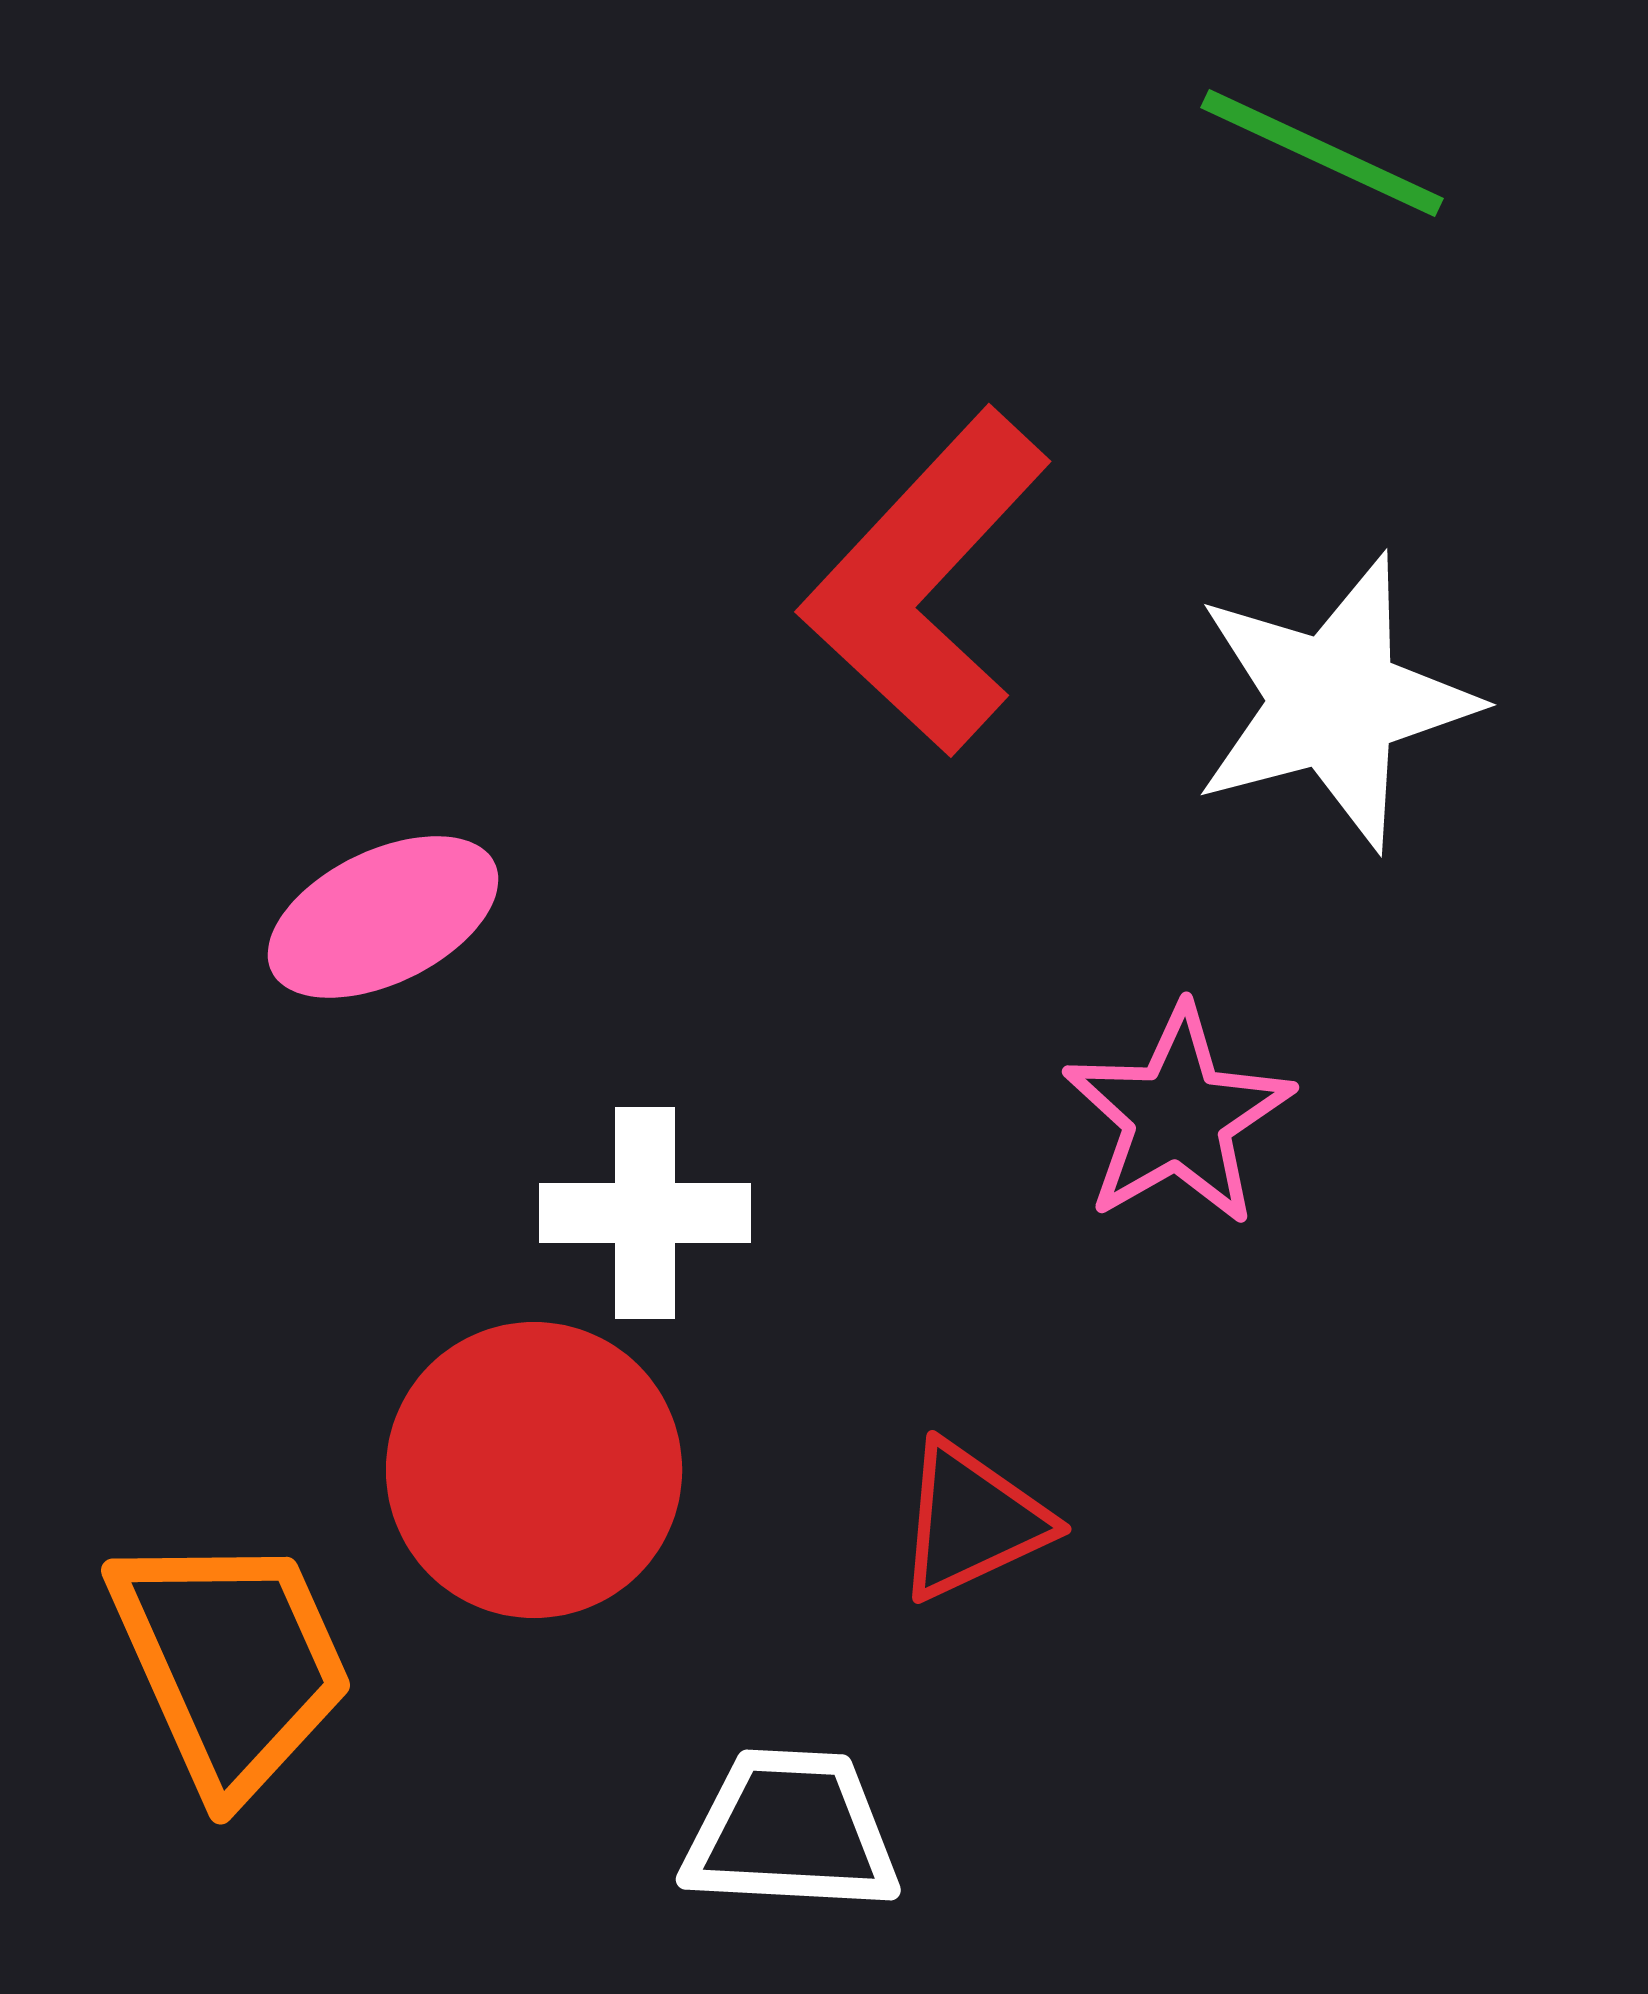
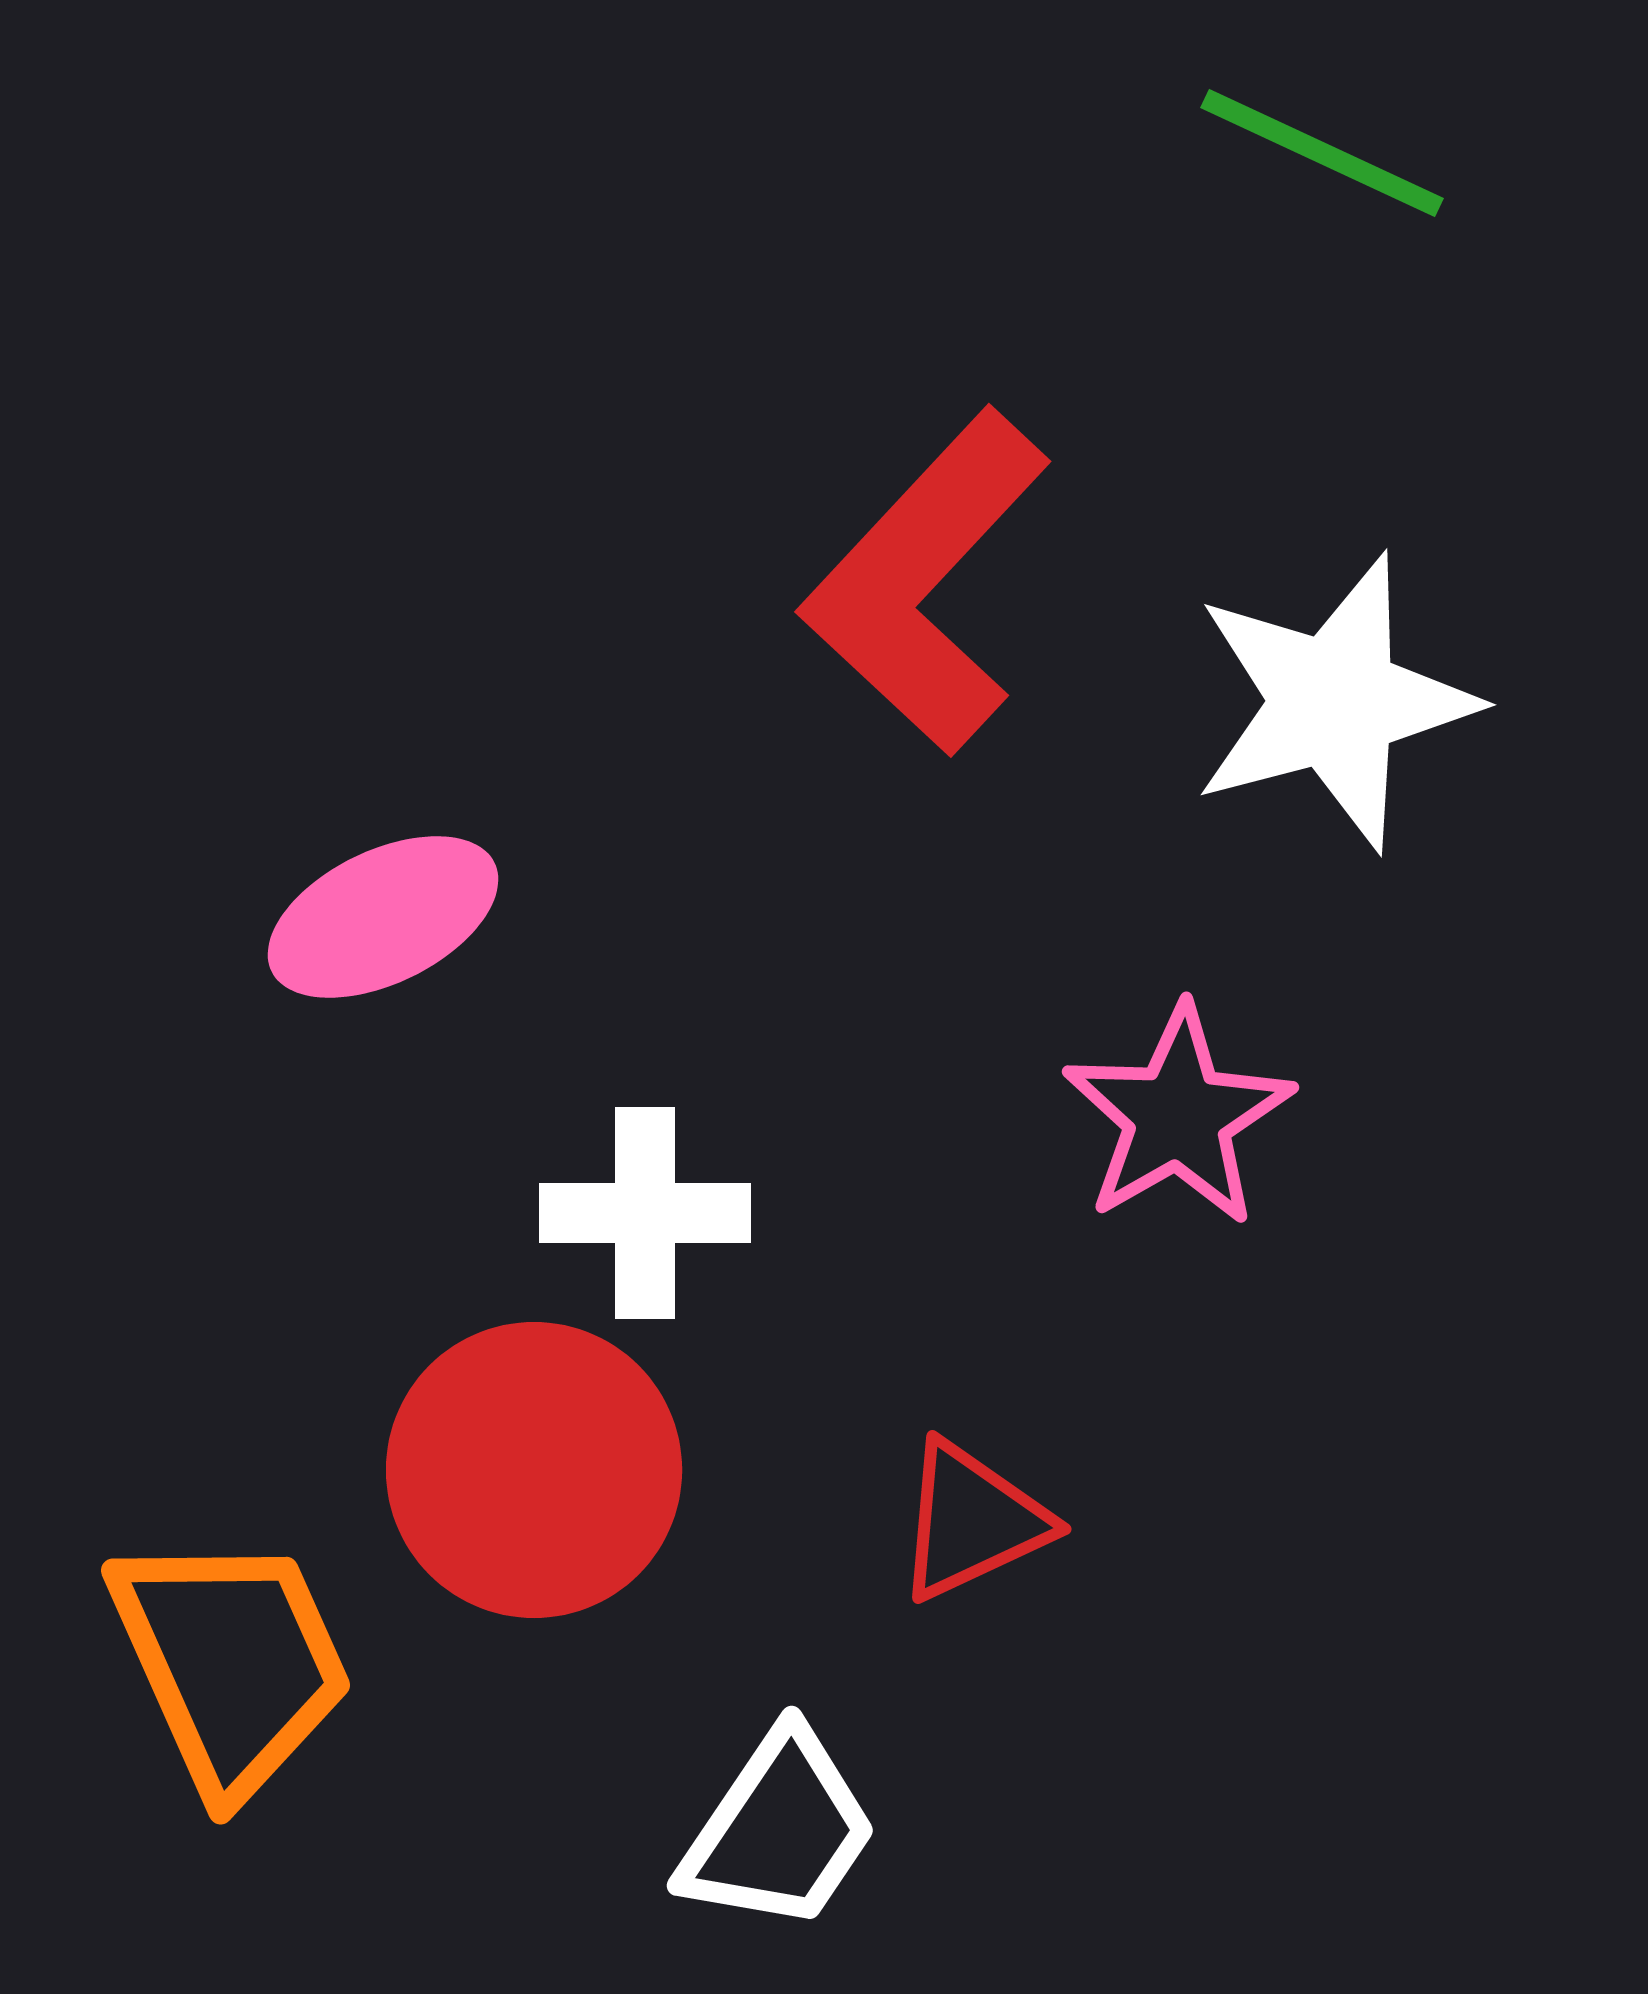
white trapezoid: moved 12 px left; rotated 121 degrees clockwise
